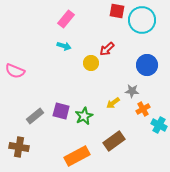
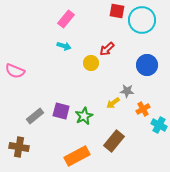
gray star: moved 5 px left
brown rectangle: rotated 15 degrees counterclockwise
